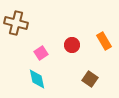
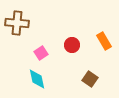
brown cross: moved 1 px right; rotated 10 degrees counterclockwise
